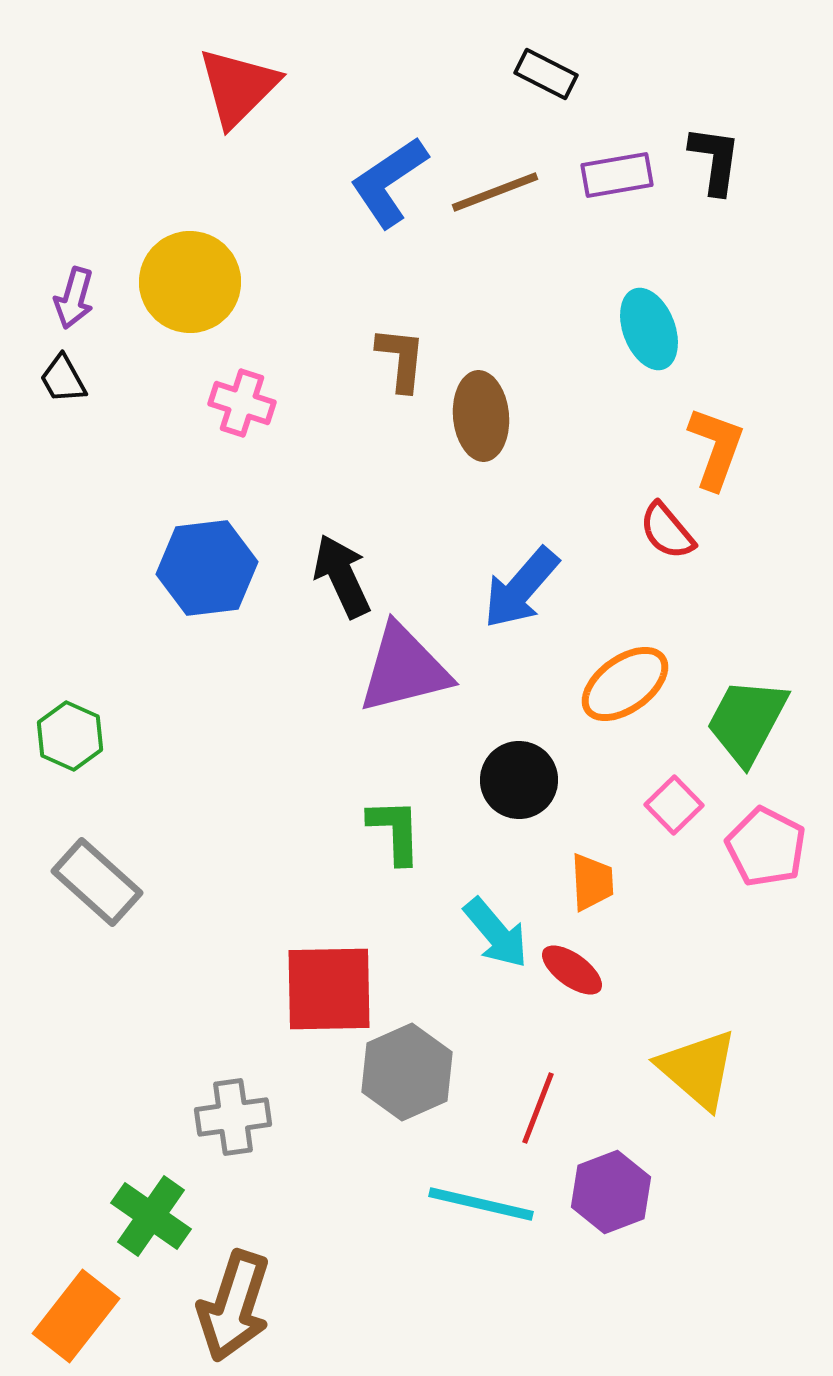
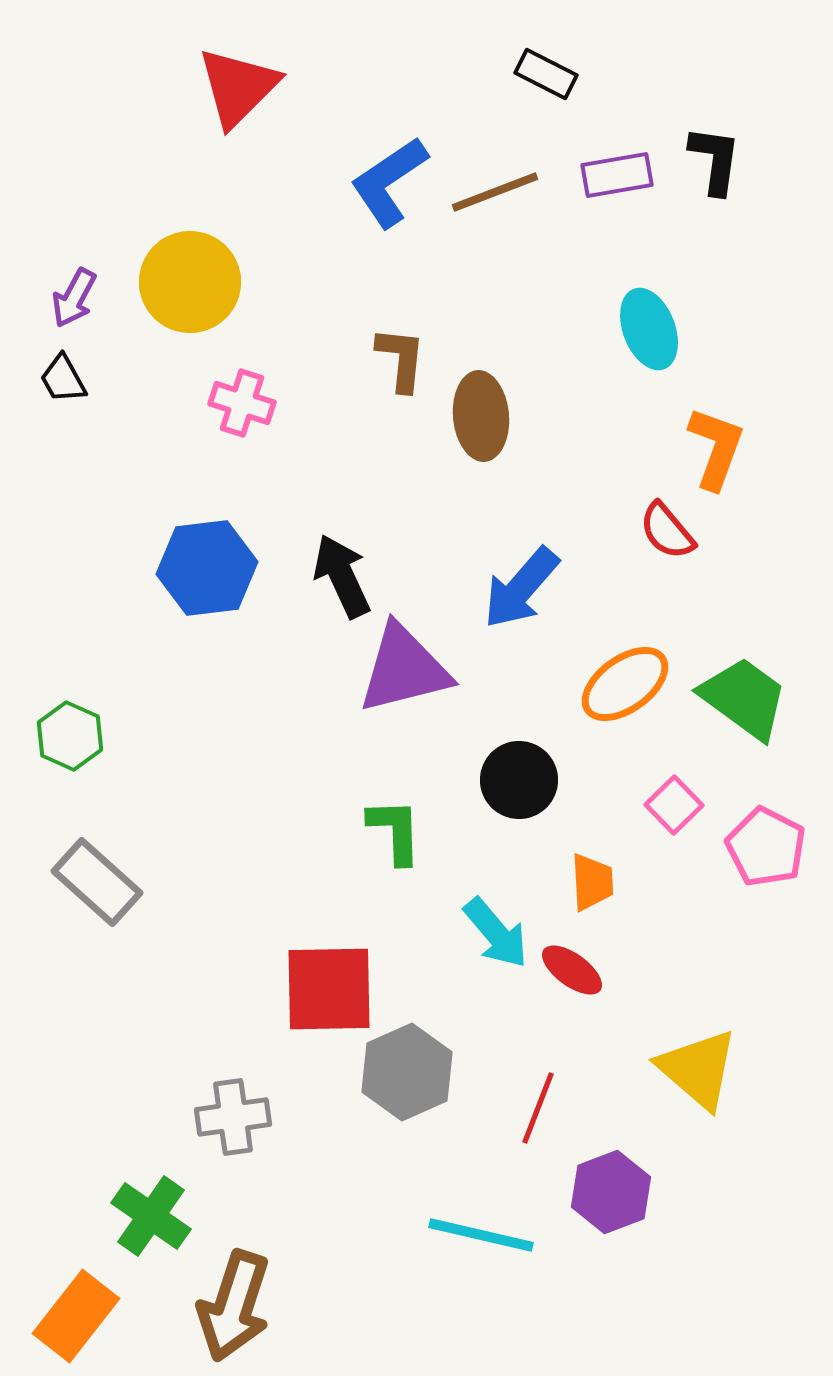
purple arrow: rotated 12 degrees clockwise
green trapezoid: moved 3 px left, 23 px up; rotated 98 degrees clockwise
cyan line: moved 31 px down
